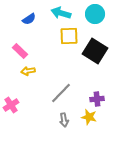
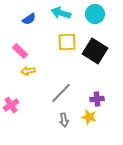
yellow square: moved 2 px left, 6 px down
